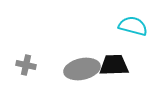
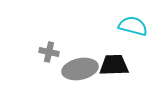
gray cross: moved 23 px right, 13 px up
gray ellipse: moved 2 px left
